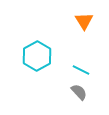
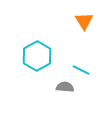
gray semicircle: moved 14 px left, 5 px up; rotated 42 degrees counterclockwise
